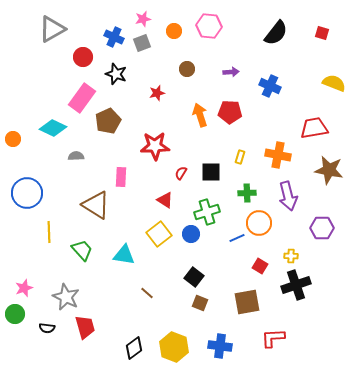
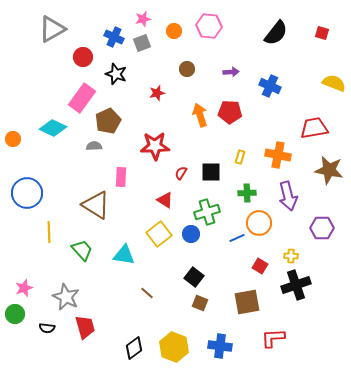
gray semicircle at (76, 156): moved 18 px right, 10 px up
